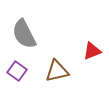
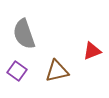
gray semicircle: rotated 8 degrees clockwise
